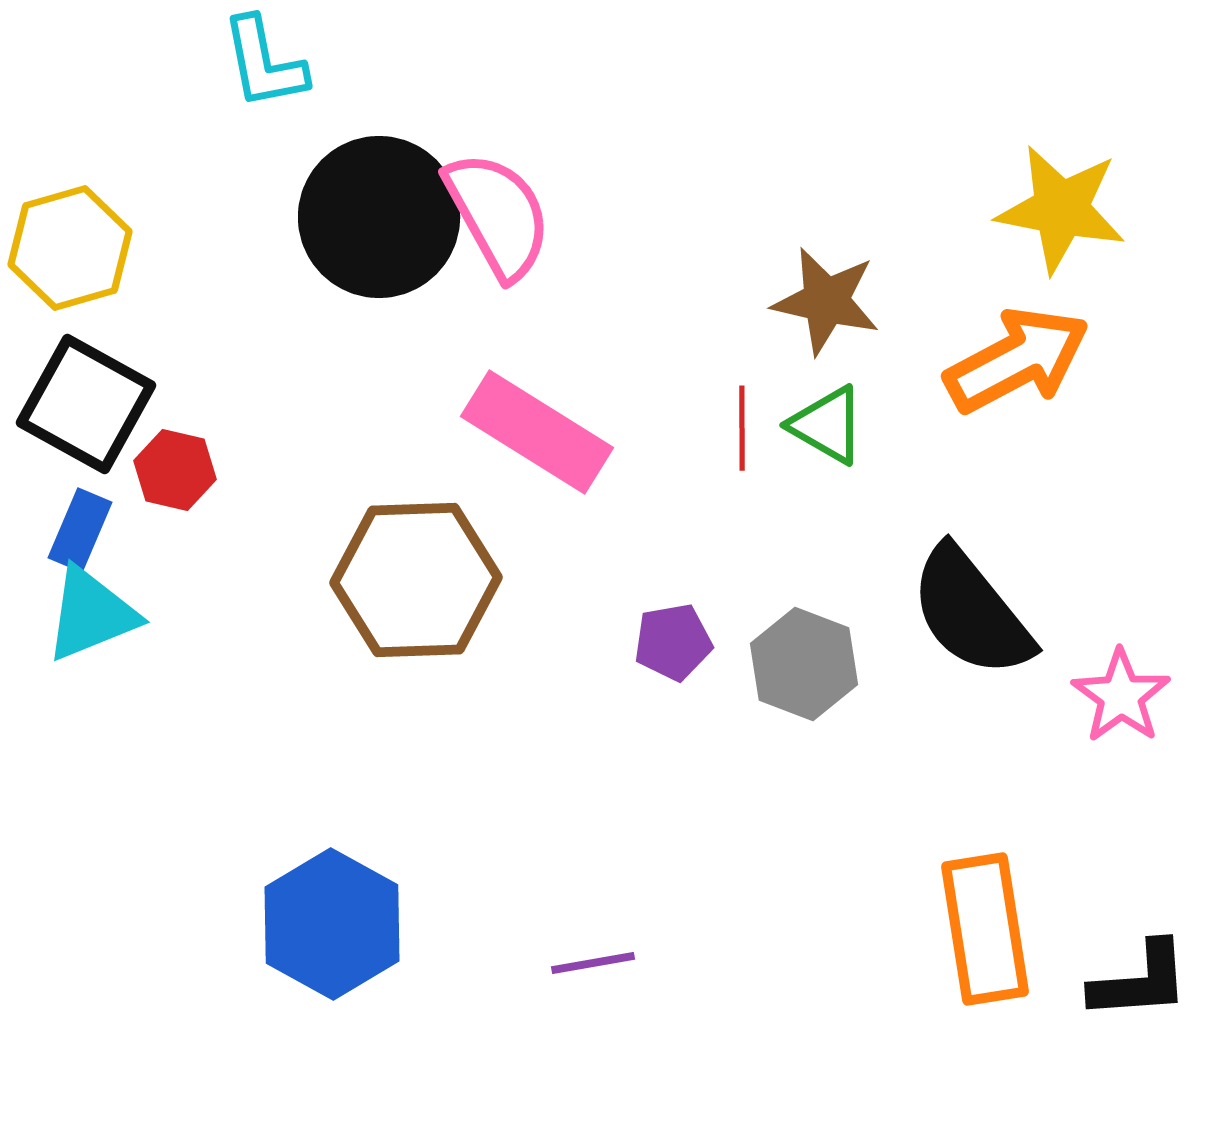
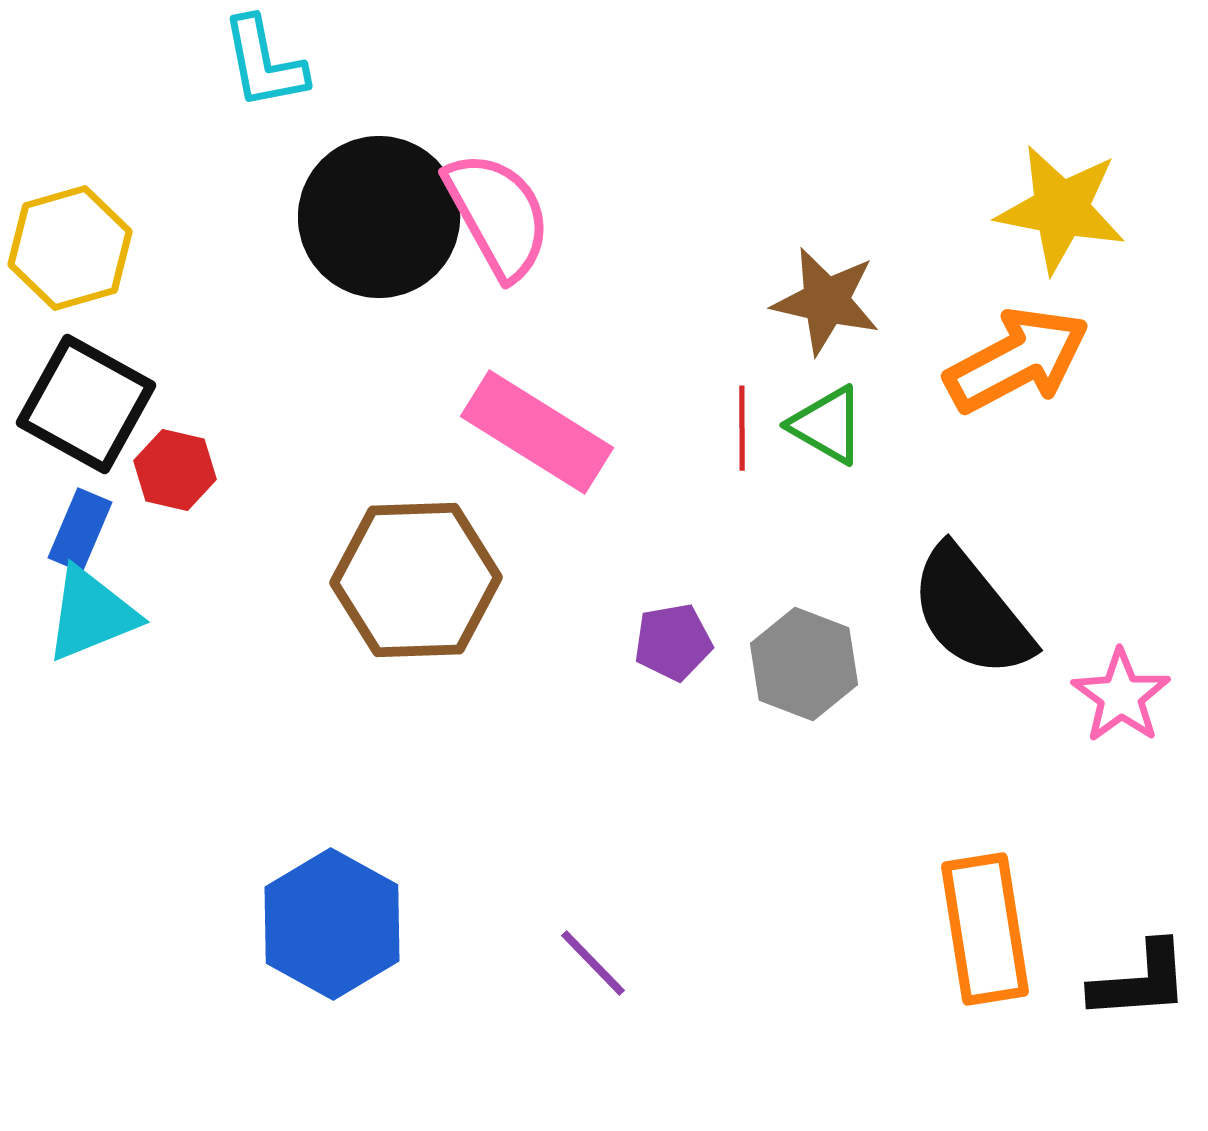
purple line: rotated 56 degrees clockwise
